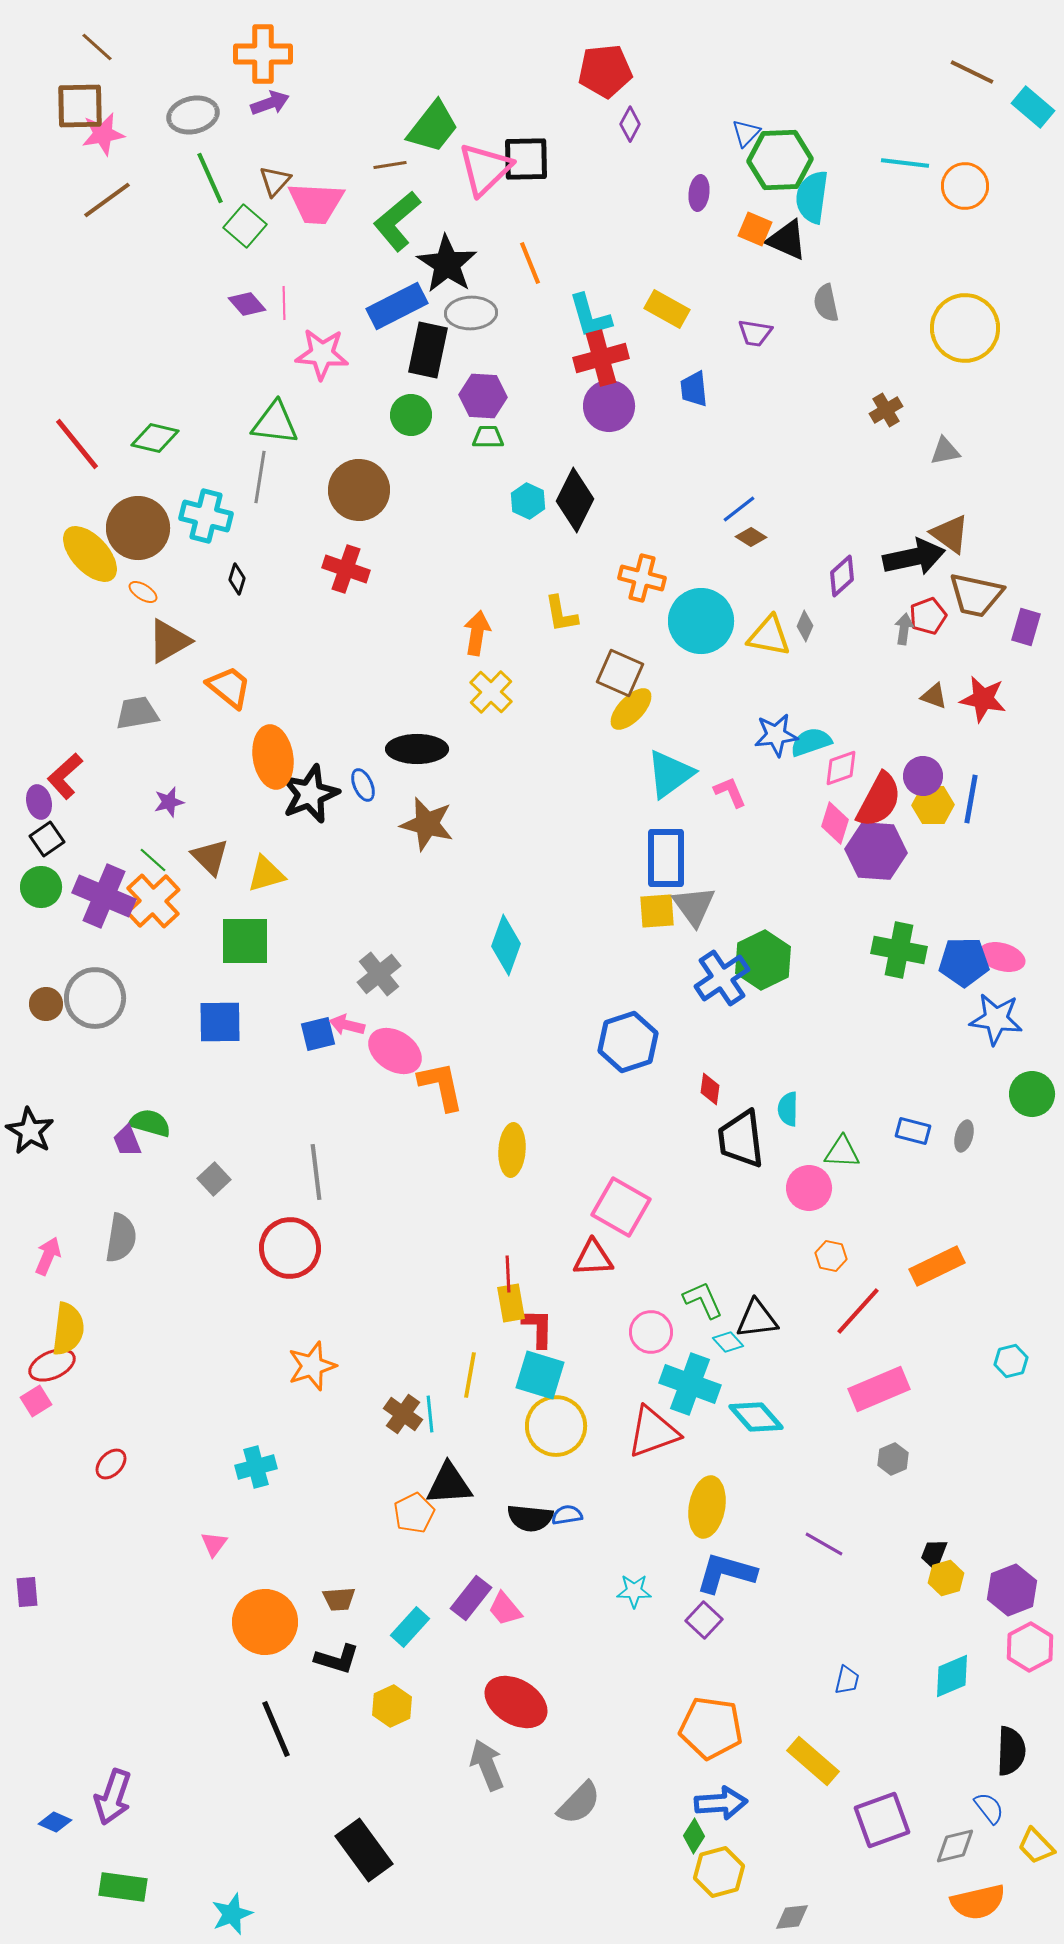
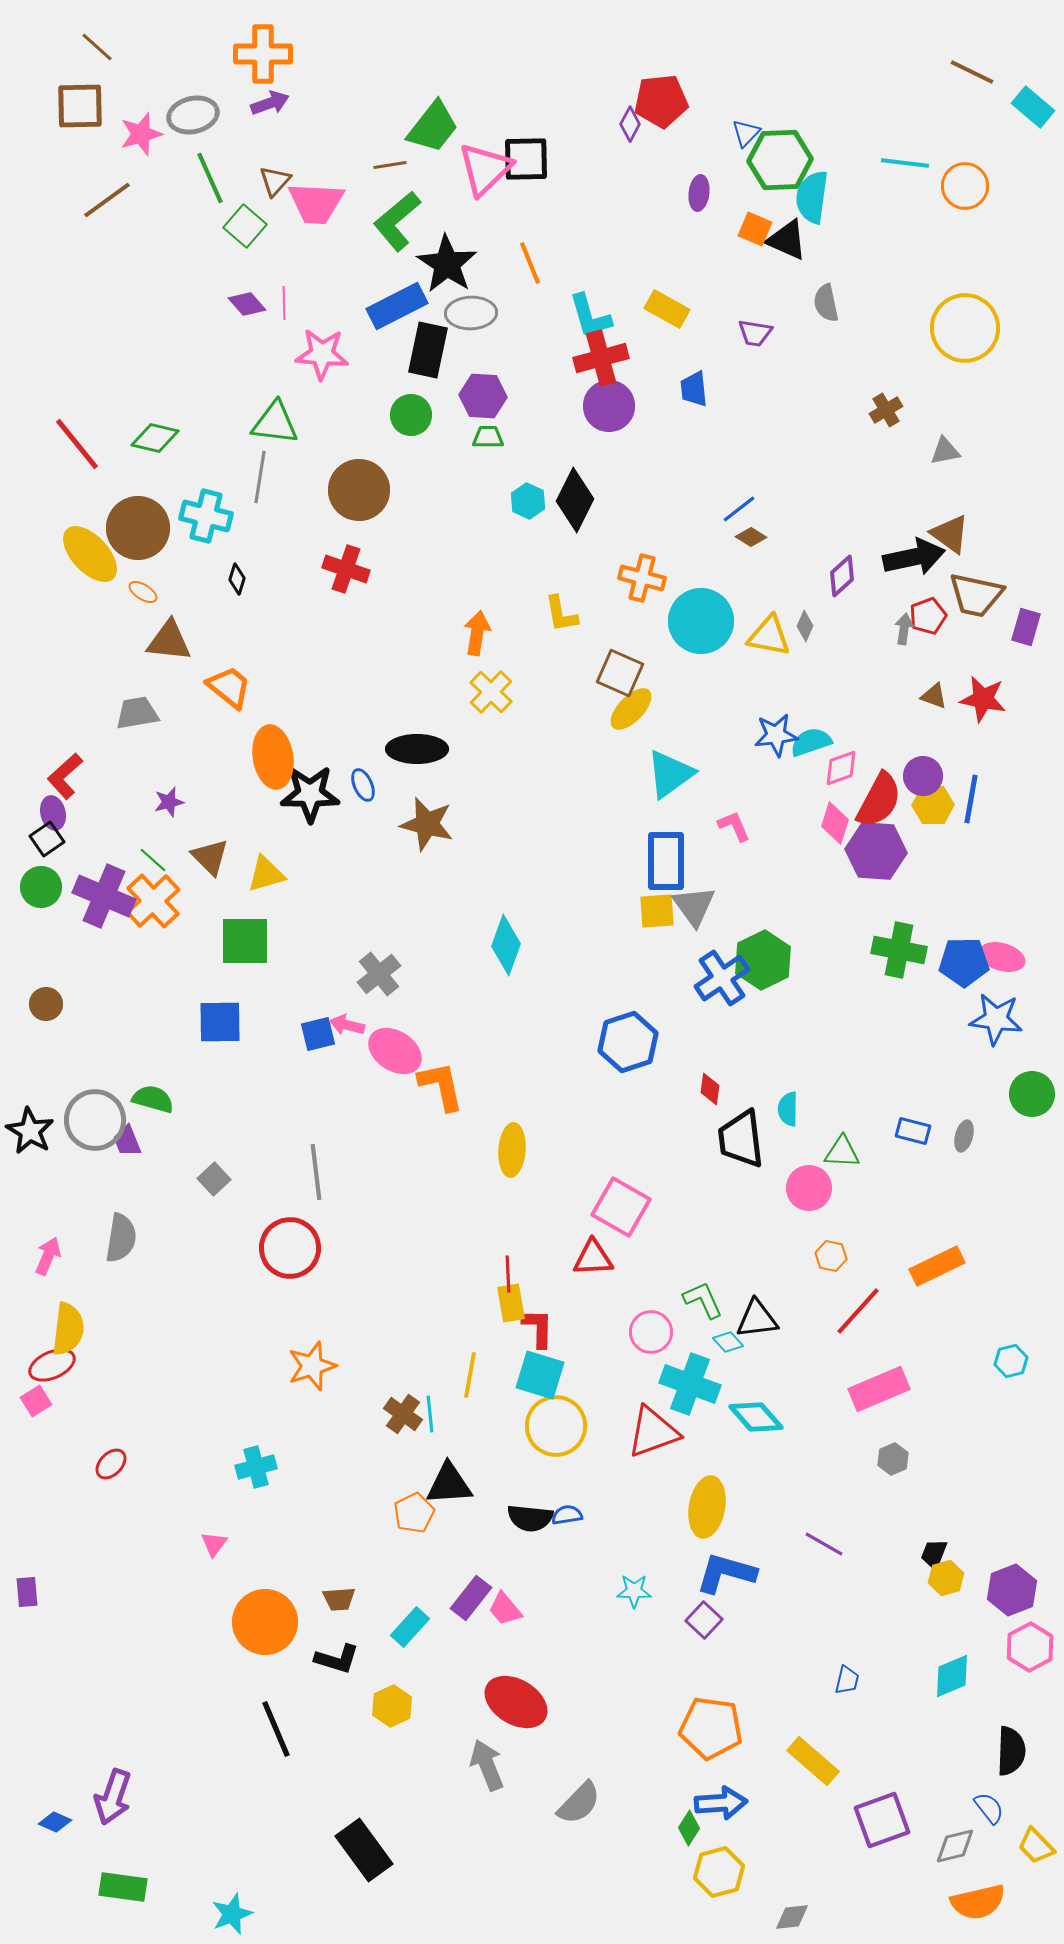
red pentagon at (605, 71): moved 56 px right, 30 px down
pink star at (103, 134): moved 38 px right; rotated 6 degrees counterclockwise
brown triangle at (169, 641): rotated 36 degrees clockwise
pink L-shape at (730, 792): moved 4 px right, 34 px down
black star at (310, 794): rotated 22 degrees clockwise
purple ellipse at (39, 802): moved 14 px right, 11 px down
blue rectangle at (666, 858): moved 3 px down
gray circle at (95, 998): moved 122 px down
green semicircle at (150, 1123): moved 3 px right, 24 px up
green diamond at (694, 1836): moved 5 px left, 8 px up
